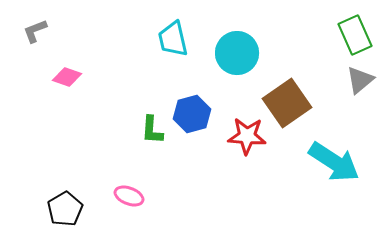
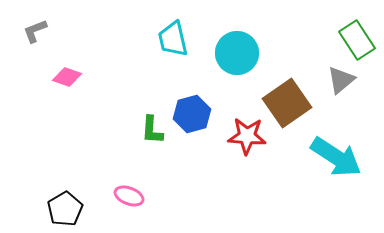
green rectangle: moved 2 px right, 5 px down; rotated 9 degrees counterclockwise
gray triangle: moved 19 px left
cyan arrow: moved 2 px right, 5 px up
